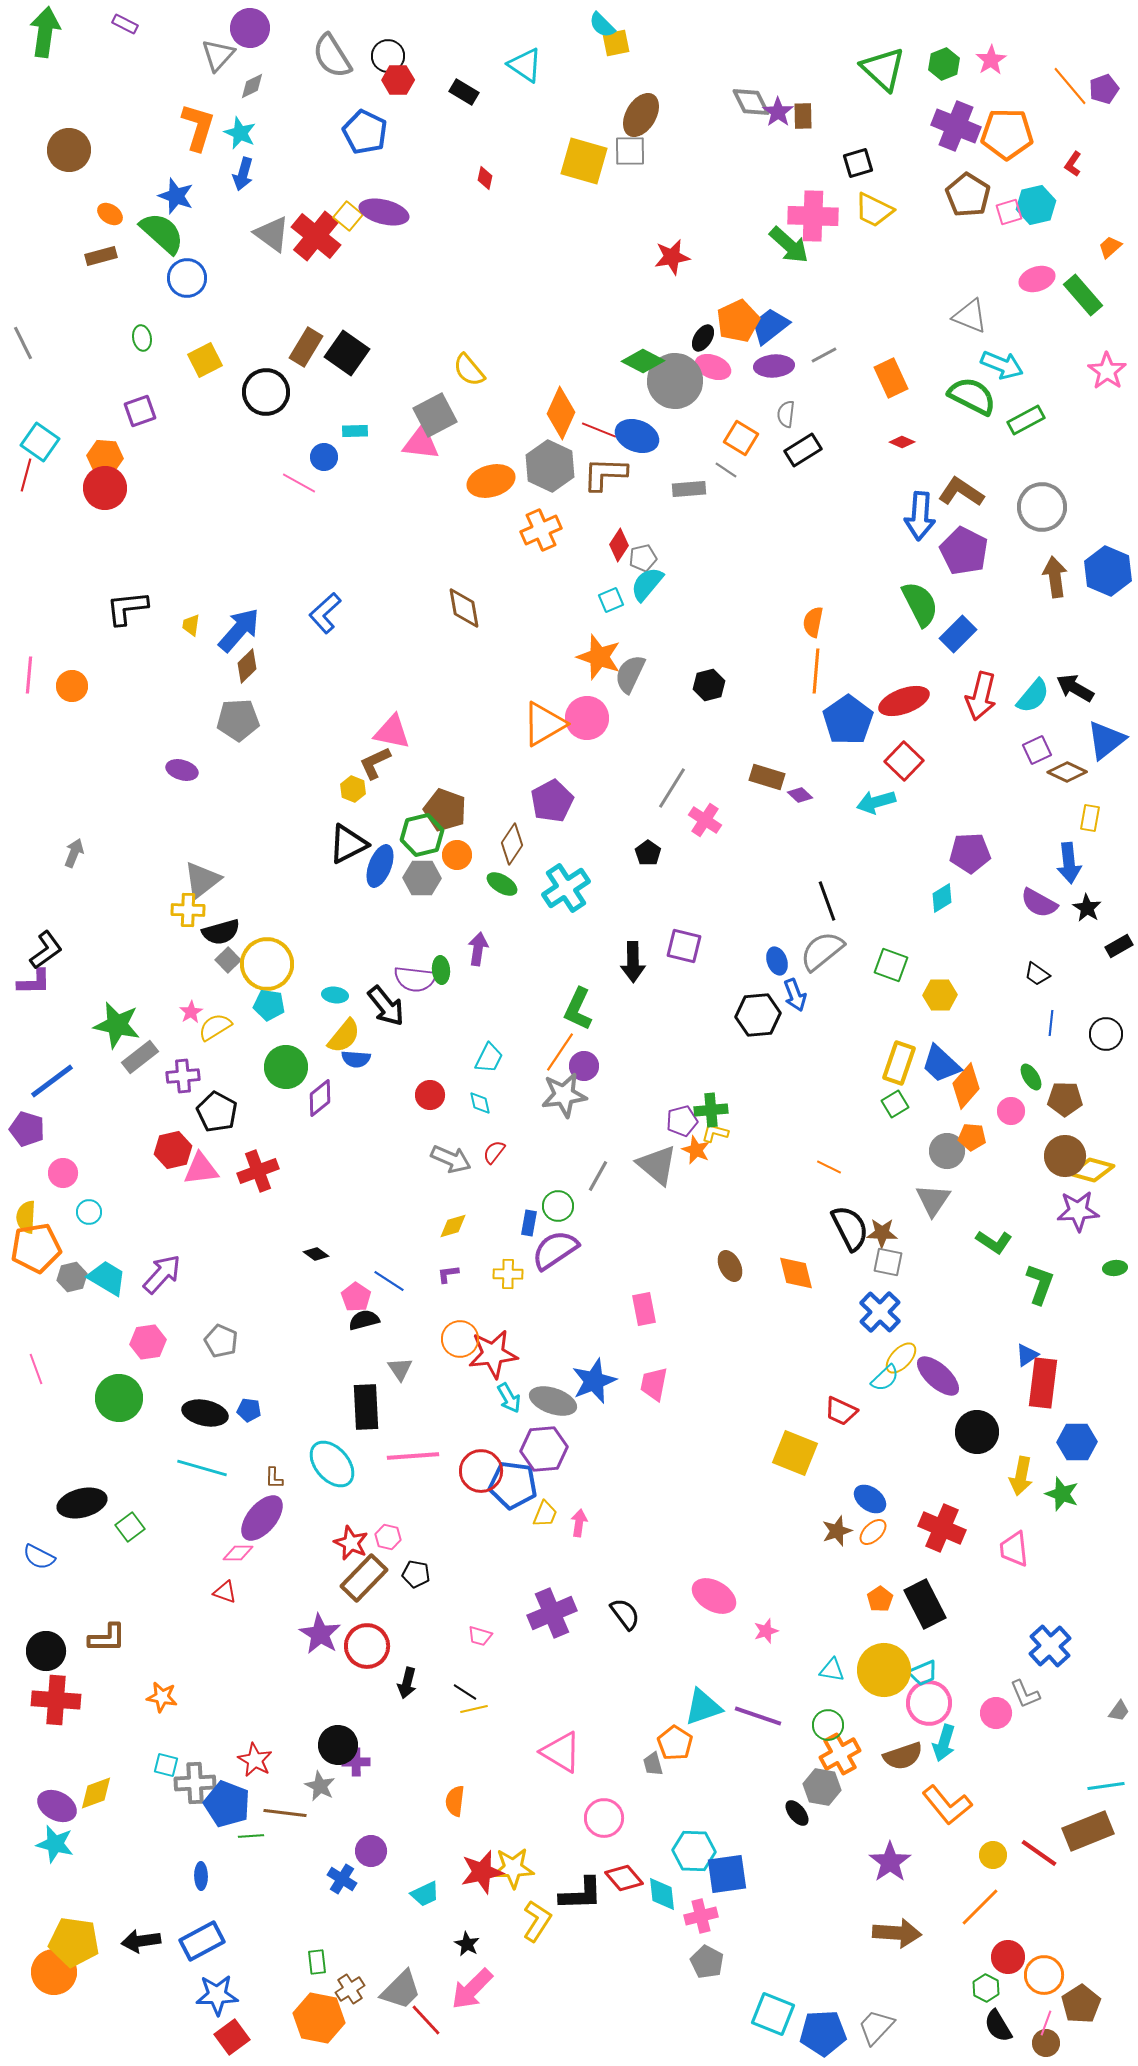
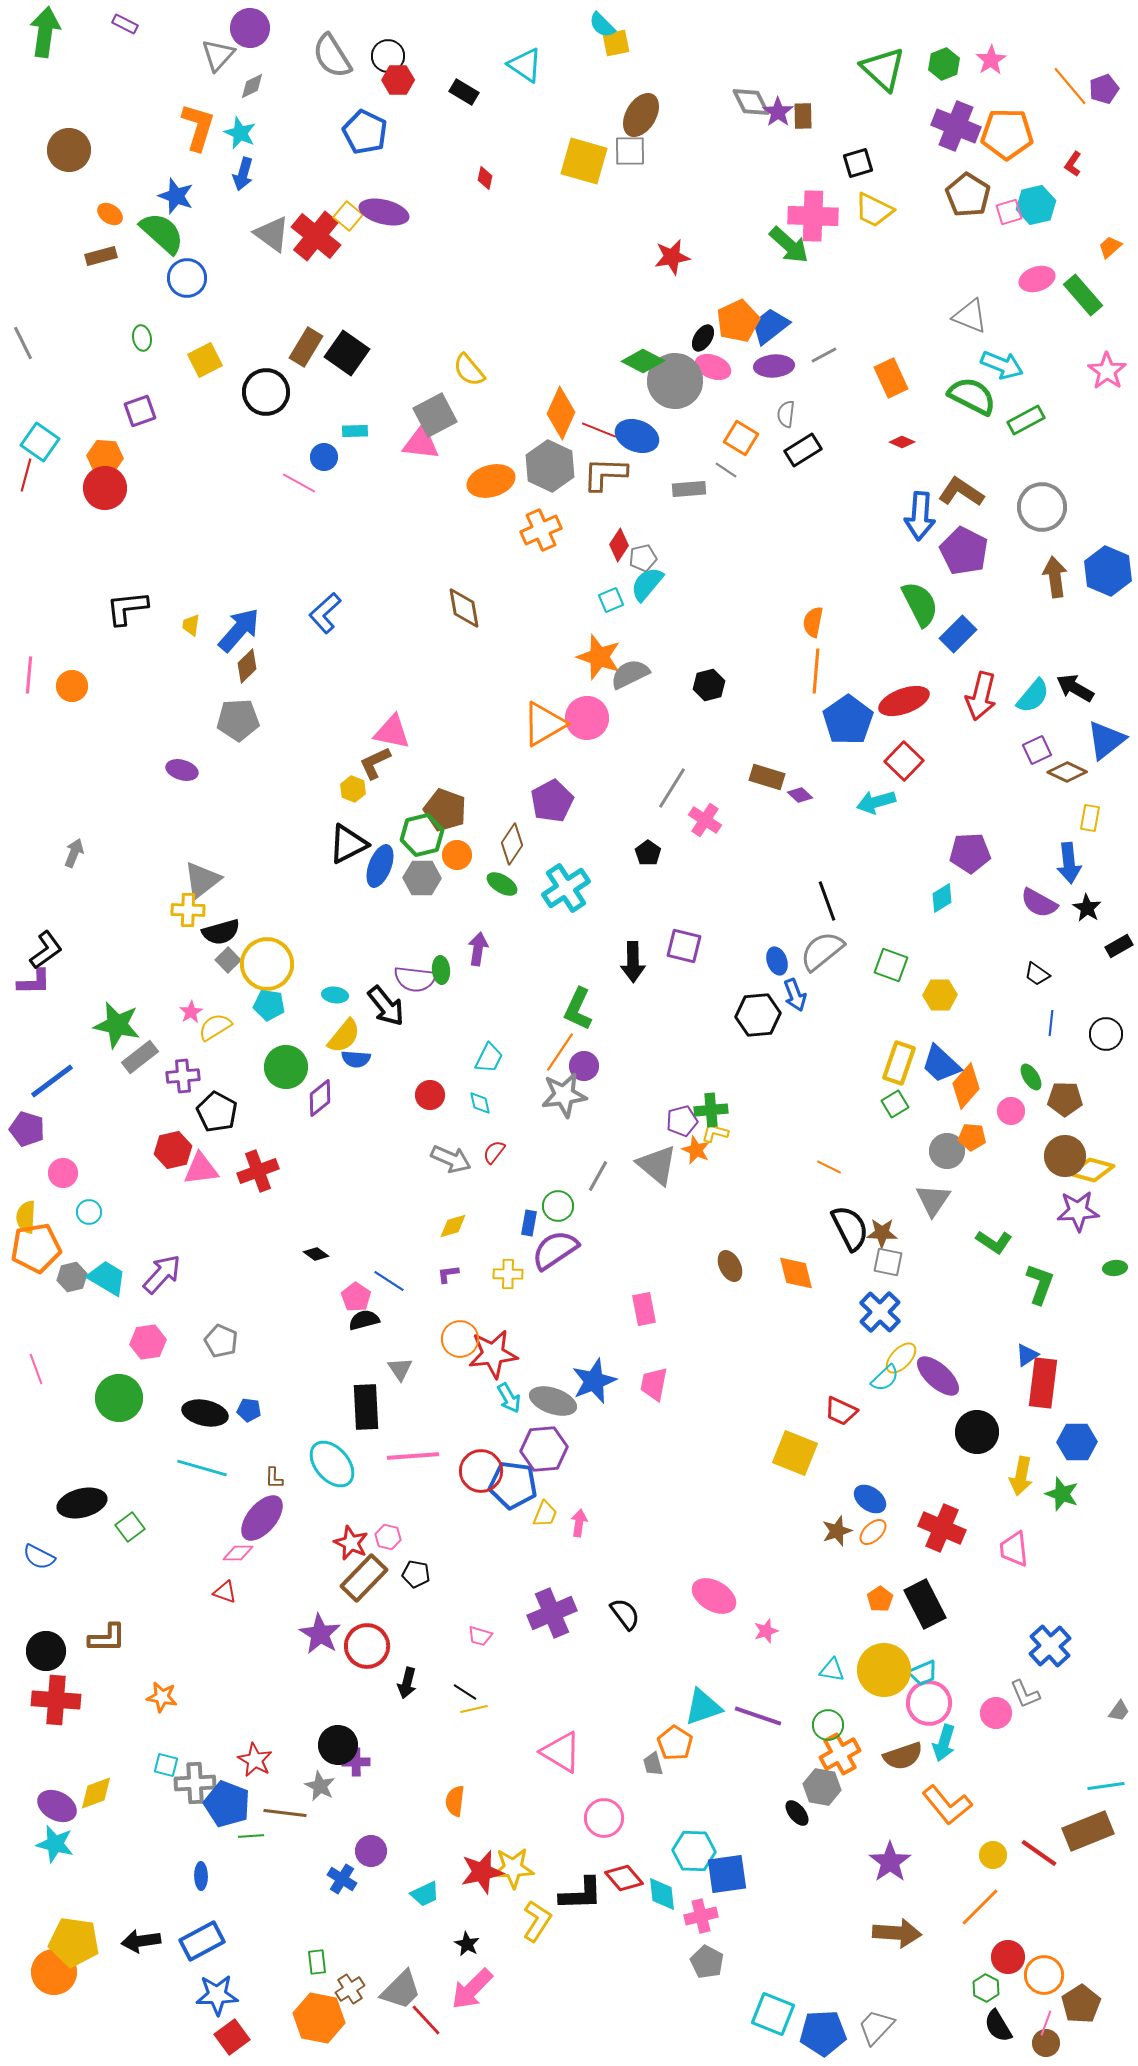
gray semicircle at (630, 674): rotated 39 degrees clockwise
